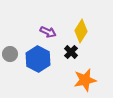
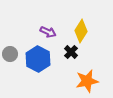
orange star: moved 2 px right, 1 px down
